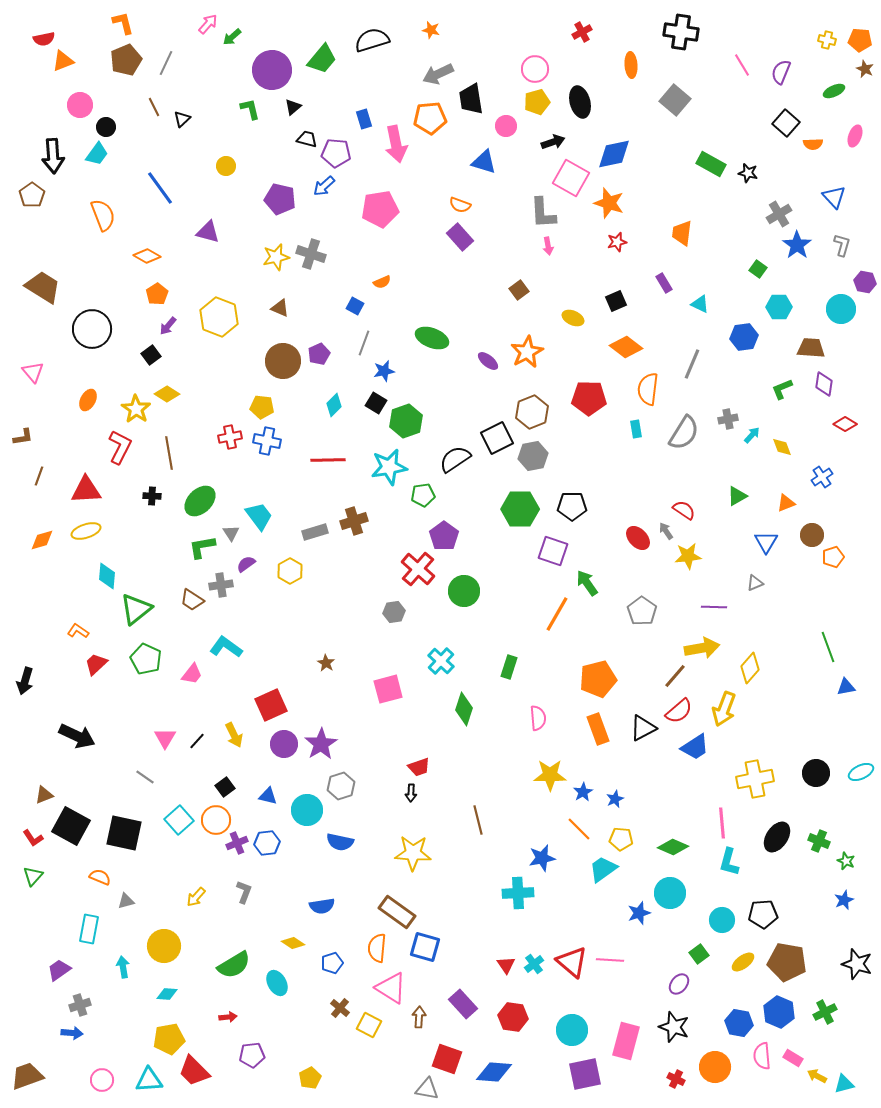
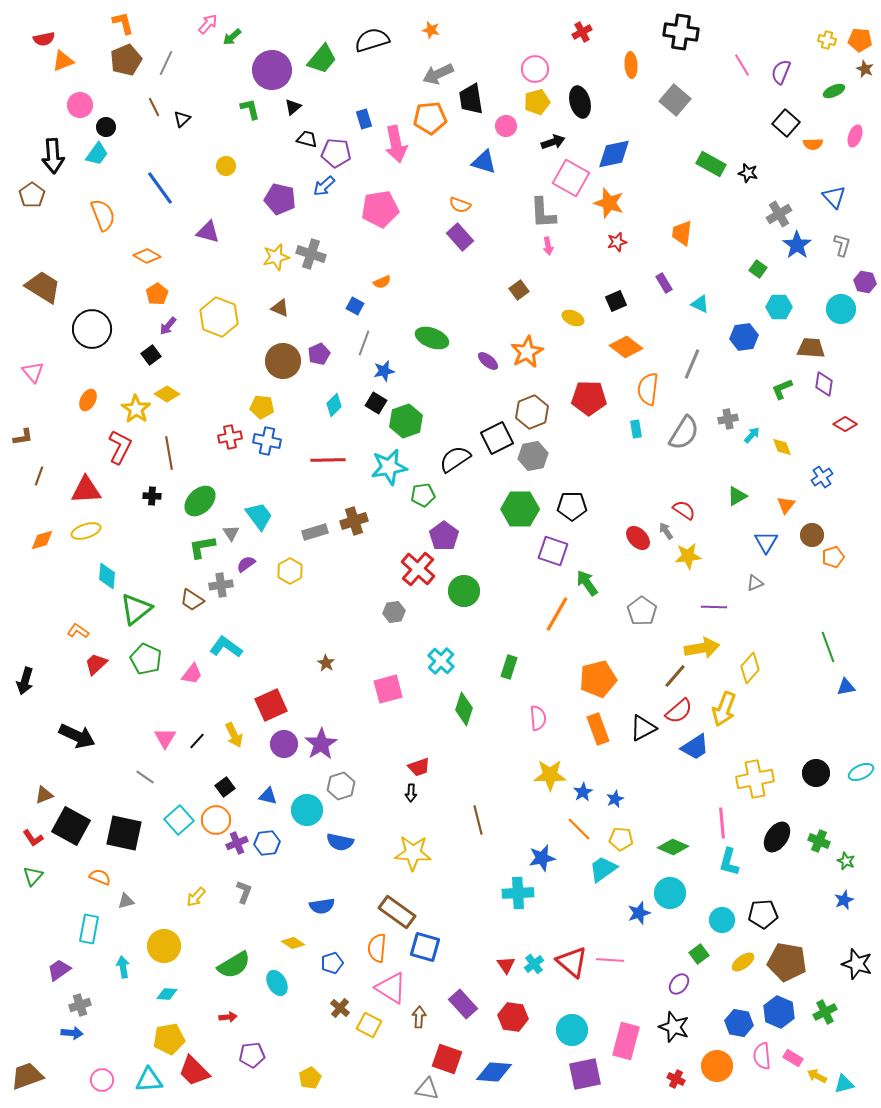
orange triangle at (786, 503): moved 2 px down; rotated 30 degrees counterclockwise
orange circle at (715, 1067): moved 2 px right, 1 px up
